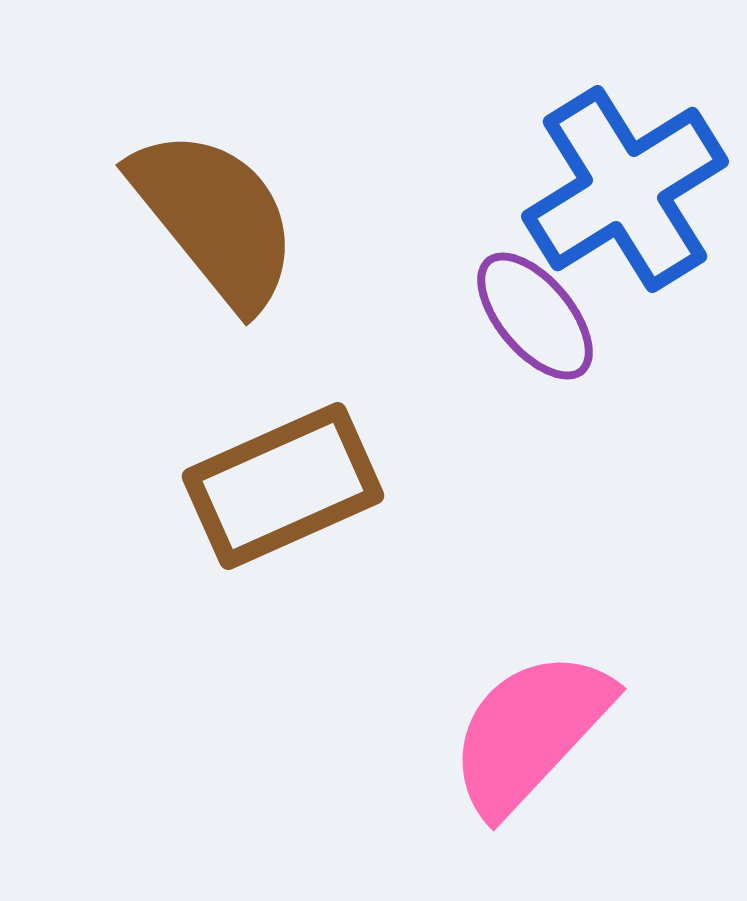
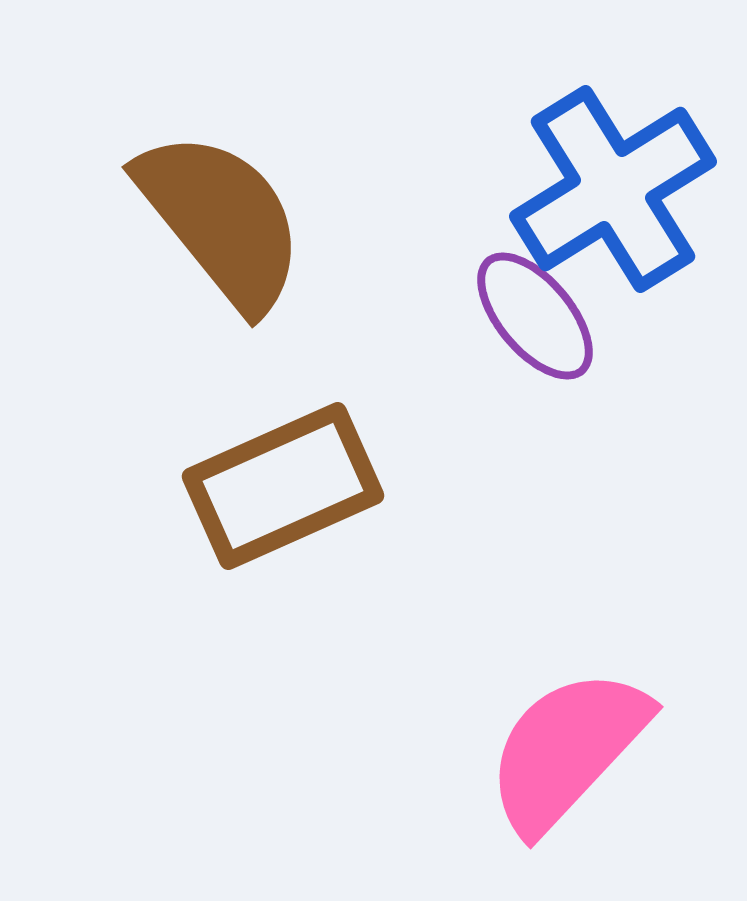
blue cross: moved 12 px left
brown semicircle: moved 6 px right, 2 px down
pink semicircle: moved 37 px right, 18 px down
